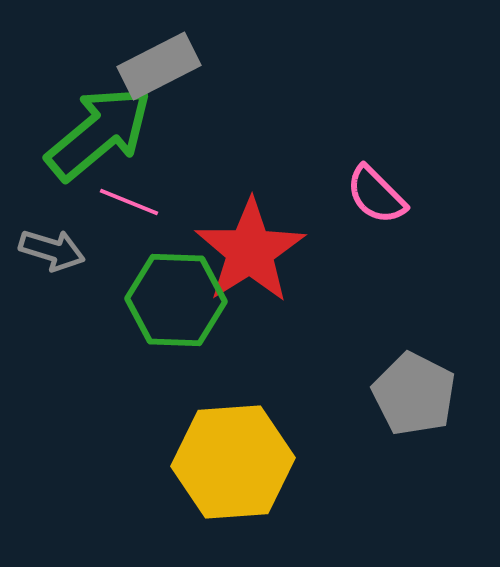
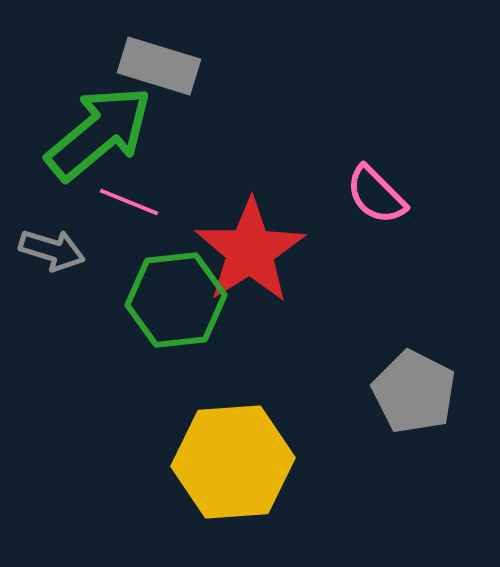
gray rectangle: rotated 44 degrees clockwise
green hexagon: rotated 8 degrees counterclockwise
gray pentagon: moved 2 px up
